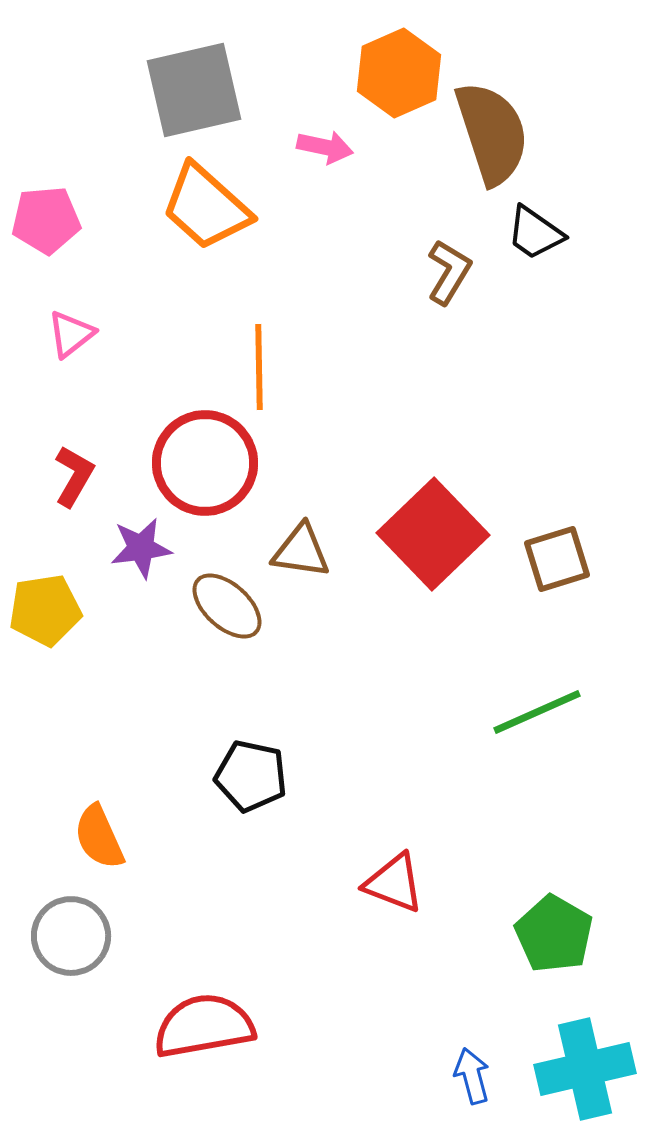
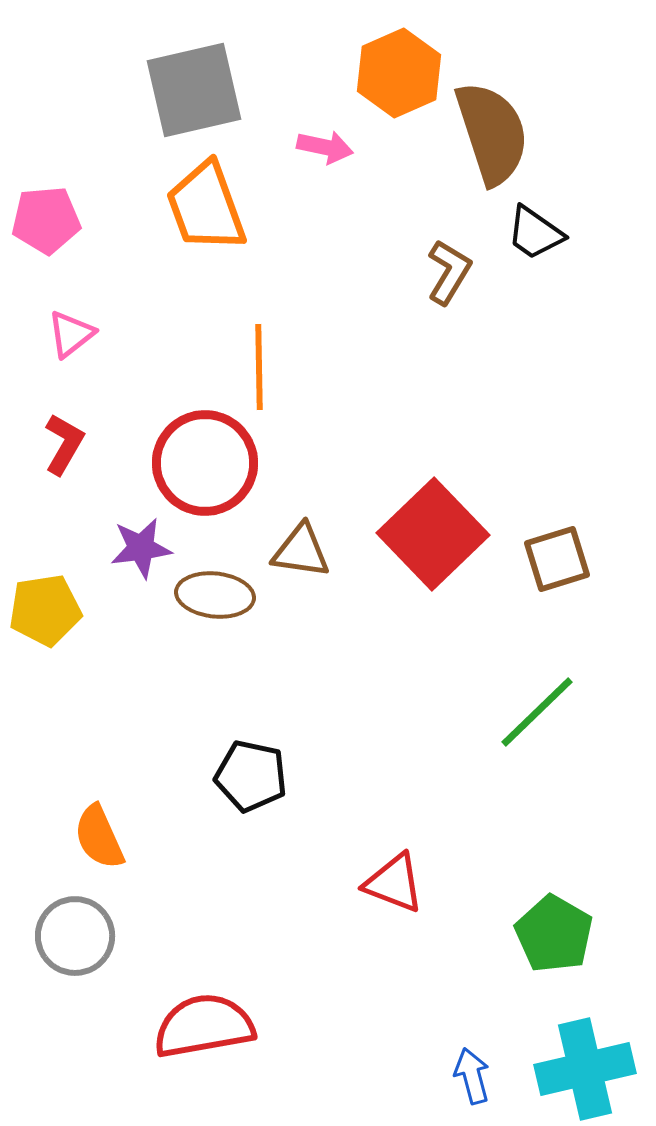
orange trapezoid: rotated 28 degrees clockwise
red L-shape: moved 10 px left, 32 px up
brown ellipse: moved 12 px left, 11 px up; rotated 36 degrees counterclockwise
green line: rotated 20 degrees counterclockwise
gray circle: moved 4 px right
